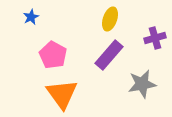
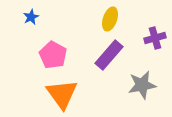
gray star: moved 1 px down
